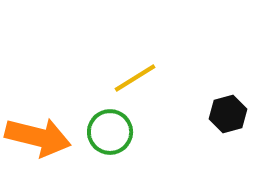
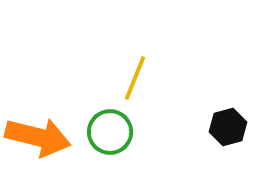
yellow line: rotated 36 degrees counterclockwise
black hexagon: moved 13 px down
